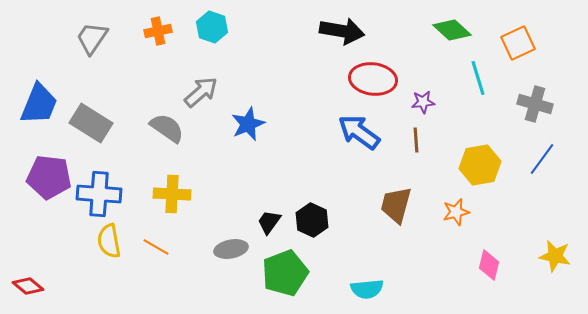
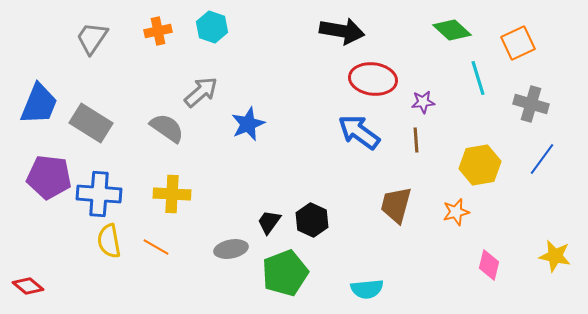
gray cross: moved 4 px left
